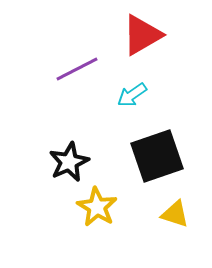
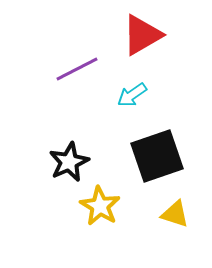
yellow star: moved 3 px right, 1 px up
